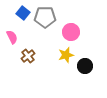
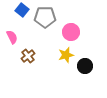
blue square: moved 1 px left, 3 px up
